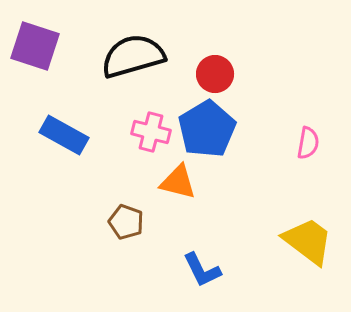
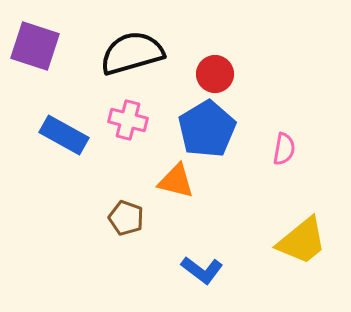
black semicircle: moved 1 px left, 3 px up
pink cross: moved 23 px left, 12 px up
pink semicircle: moved 24 px left, 6 px down
orange triangle: moved 2 px left, 1 px up
brown pentagon: moved 4 px up
yellow trapezoid: moved 6 px left; rotated 104 degrees clockwise
blue L-shape: rotated 27 degrees counterclockwise
